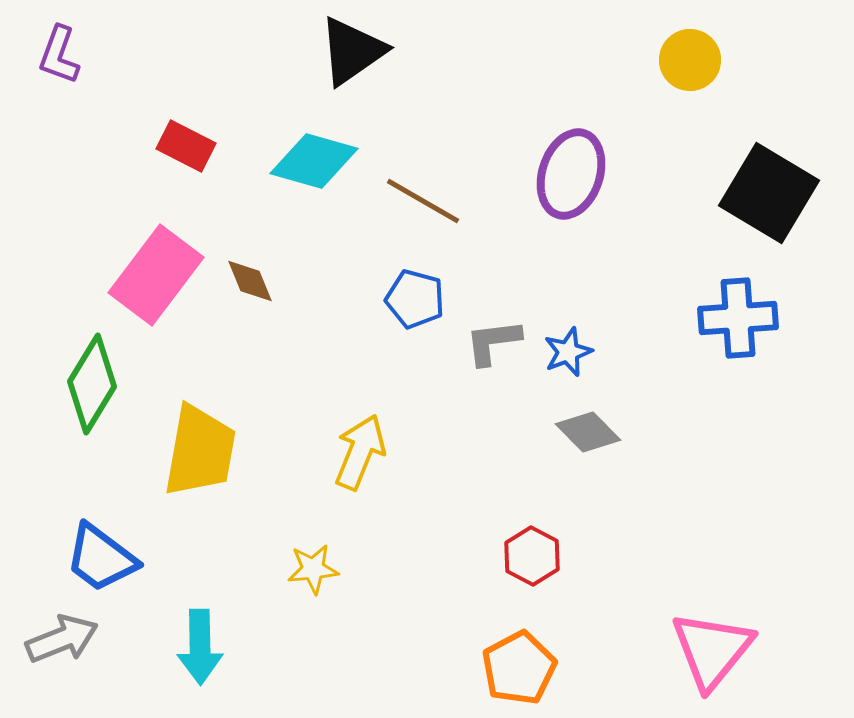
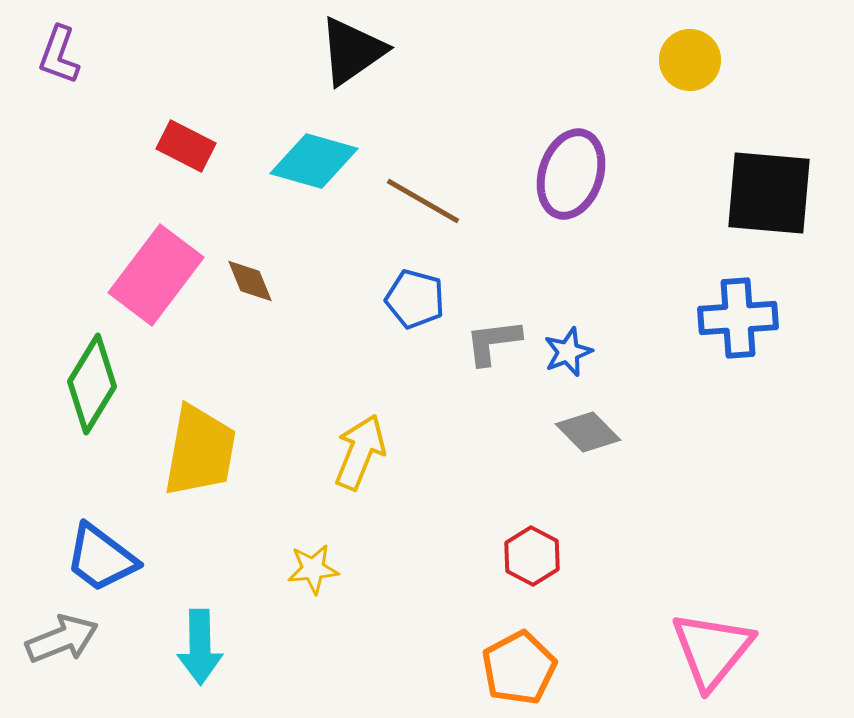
black square: rotated 26 degrees counterclockwise
